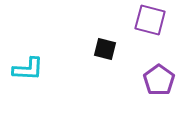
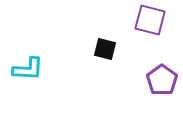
purple pentagon: moved 3 px right
